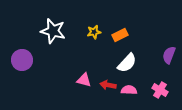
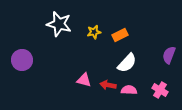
white star: moved 6 px right, 7 px up
